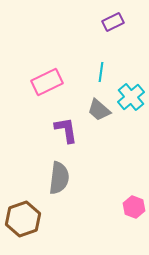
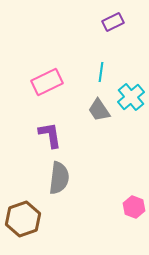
gray trapezoid: rotated 15 degrees clockwise
purple L-shape: moved 16 px left, 5 px down
